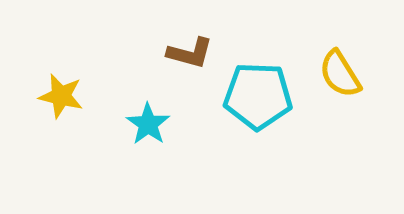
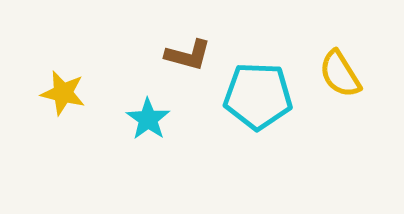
brown L-shape: moved 2 px left, 2 px down
yellow star: moved 2 px right, 3 px up
cyan star: moved 5 px up
